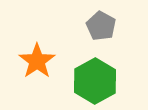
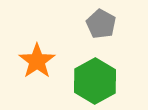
gray pentagon: moved 2 px up
